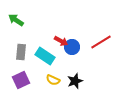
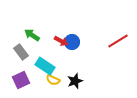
green arrow: moved 16 px right, 15 px down
red line: moved 17 px right, 1 px up
blue circle: moved 5 px up
gray rectangle: rotated 42 degrees counterclockwise
cyan rectangle: moved 10 px down
